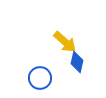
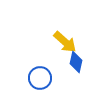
blue diamond: moved 1 px left
